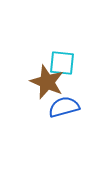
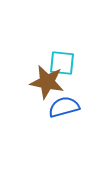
brown star: rotated 12 degrees counterclockwise
